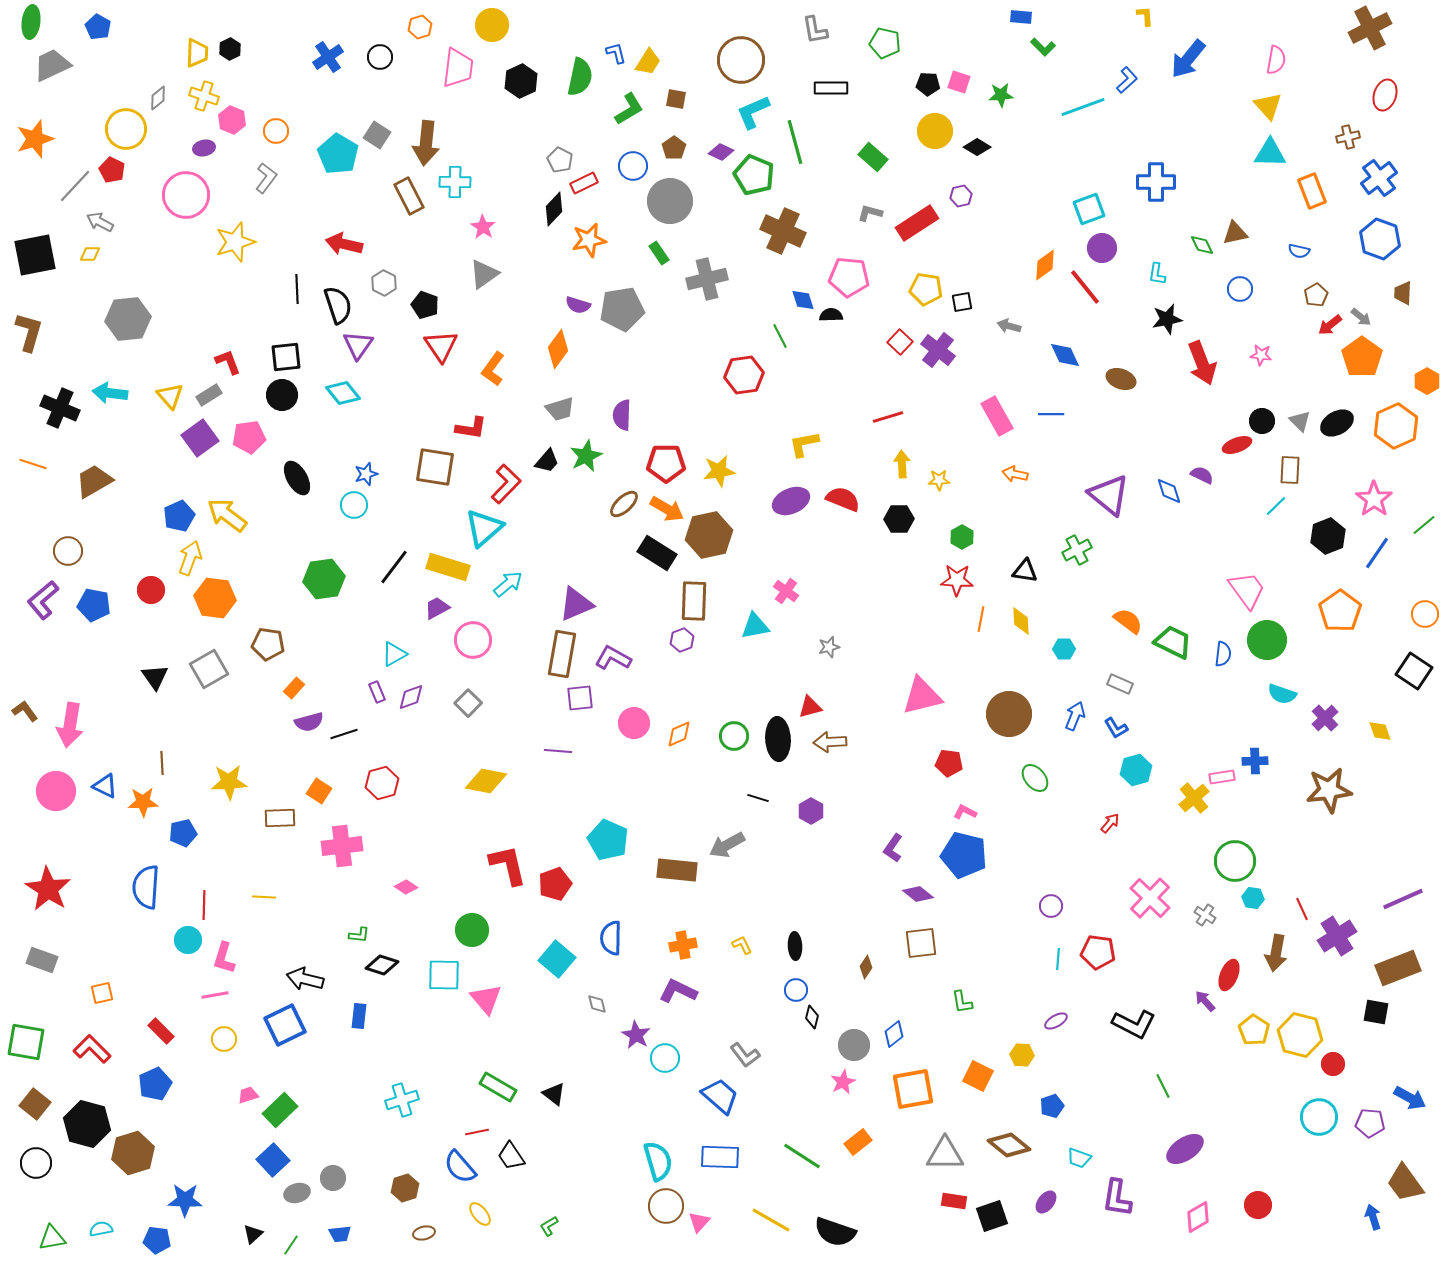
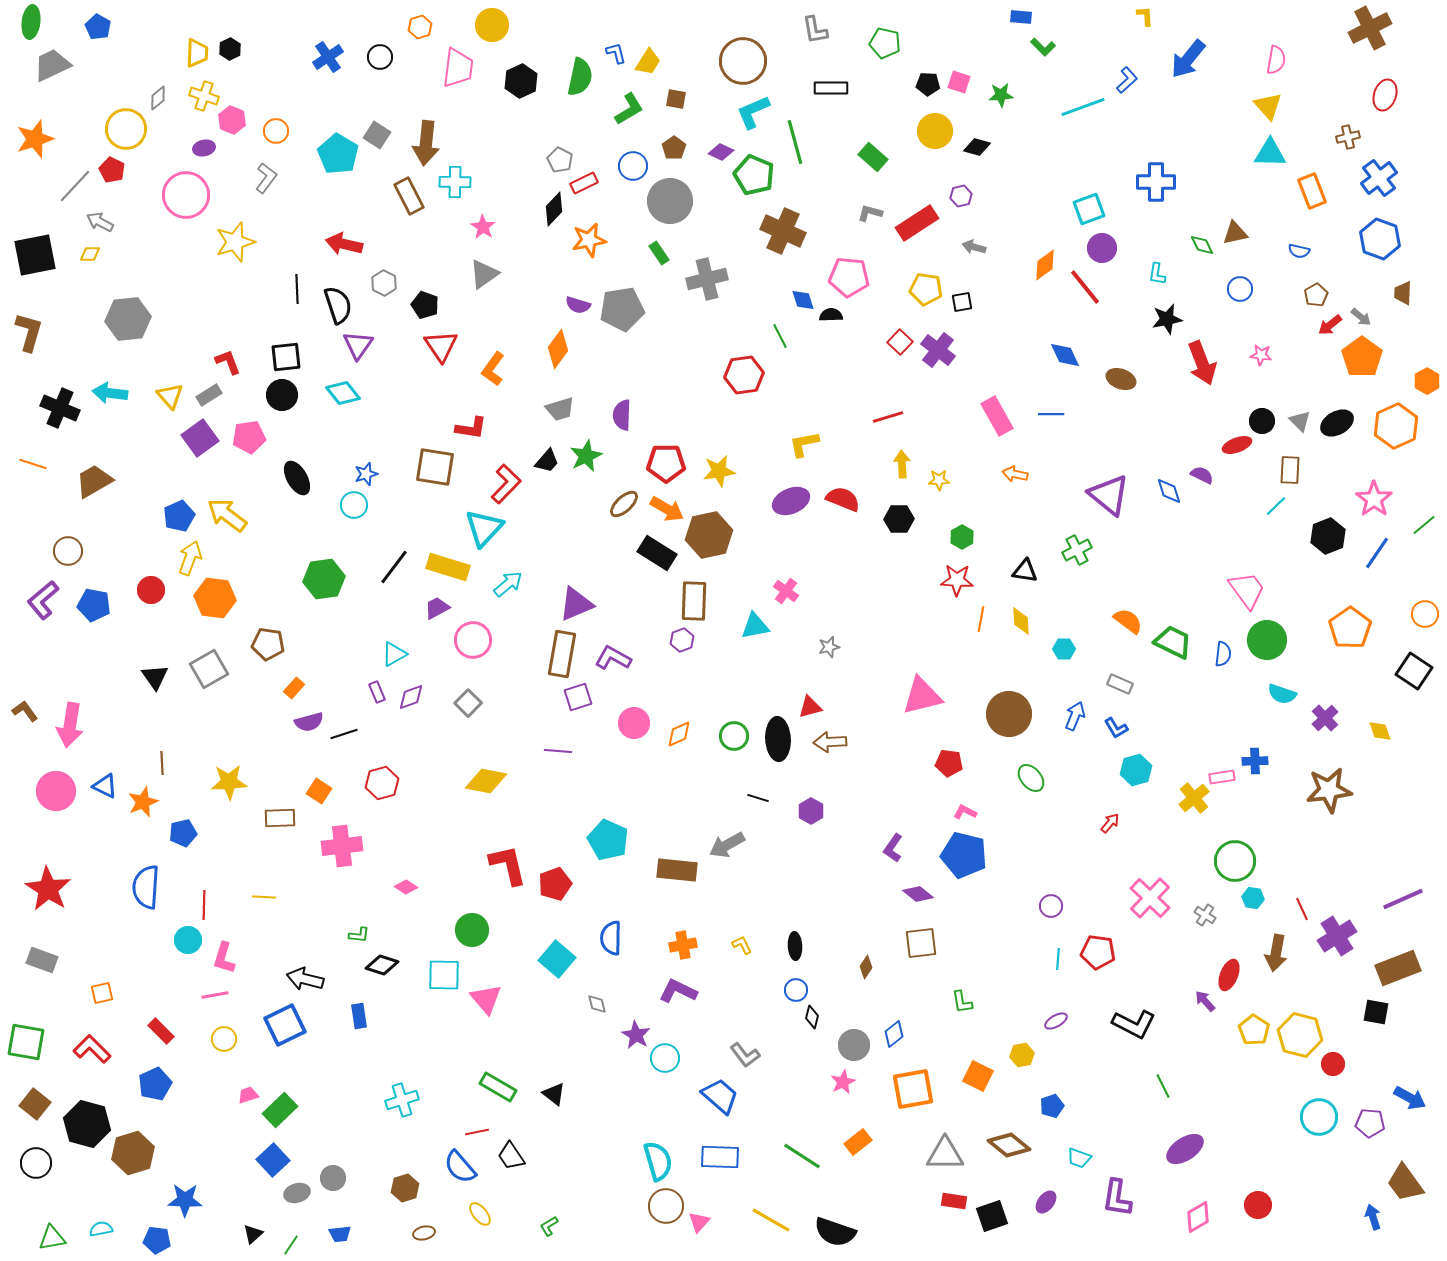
brown circle at (741, 60): moved 2 px right, 1 px down
black diamond at (977, 147): rotated 16 degrees counterclockwise
gray arrow at (1009, 326): moved 35 px left, 79 px up
cyan triangle at (484, 528): rotated 6 degrees counterclockwise
orange pentagon at (1340, 611): moved 10 px right, 17 px down
purple square at (580, 698): moved 2 px left, 1 px up; rotated 12 degrees counterclockwise
green ellipse at (1035, 778): moved 4 px left
orange star at (143, 802): rotated 20 degrees counterclockwise
blue rectangle at (359, 1016): rotated 15 degrees counterclockwise
yellow hexagon at (1022, 1055): rotated 15 degrees counterclockwise
